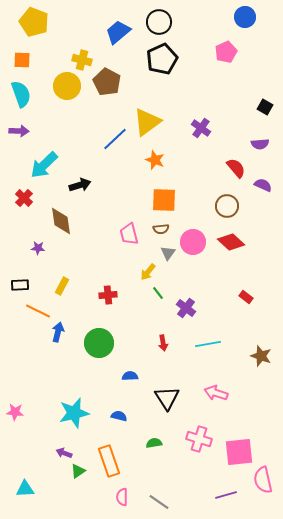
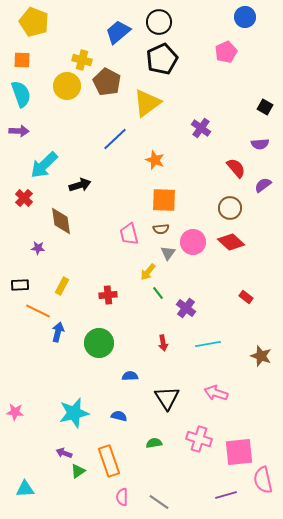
yellow triangle at (147, 122): moved 19 px up
purple semicircle at (263, 185): rotated 60 degrees counterclockwise
brown circle at (227, 206): moved 3 px right, 2 px down
